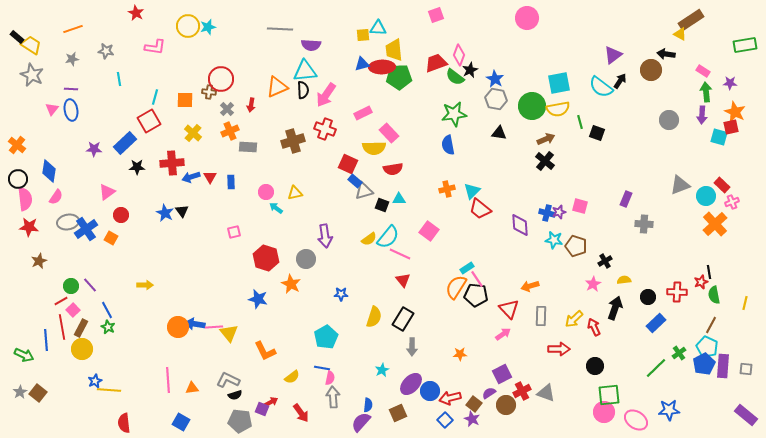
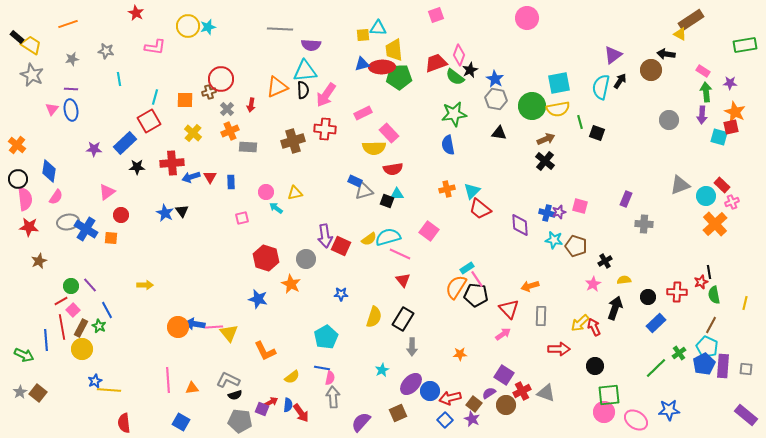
orange line at (73, 29): moved 5 px left, 5 px up
cyan semicircle at (601, 87): rotated 65 degrees clockwise
brown cross at (209, 92): rotated 24 degrees counterclockwise
red cross at (325, 129): rotated 15 degrees counterclockwise
red square at (348, 164): moved 7 px left, 82 px down
blue rectangle at (355, 181): rotated 16 degrees counterclockwise
cyan triangle at (399, 199): moved 2 px left, 5 px up
black square at (382, 205): moved 5 px right, 4 px up
blue cross at (86, 229): rotated 25 degrees counterclockwise
pink square at (234, 232): moved 8 px right, 14 px up
cyan semicircle at (388, 237): rotated 145 degrees counterclockwise
orange square at (111, 238): rotated 24 degrees counterclockwise
yellow arrow at (574, 319): moved 6 px right, 4 px down
green star at (108, 327): moved 9 px left, 1 px up
purple square at (502, 374): moved 2 px right, 1 px down; rotated 30 degrees counterclockwise
blue semicircle at (368, 405): moved 80 px left
